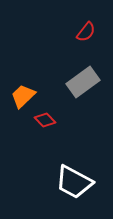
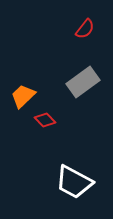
red semicircle: moved 1 px left, 3 px up
